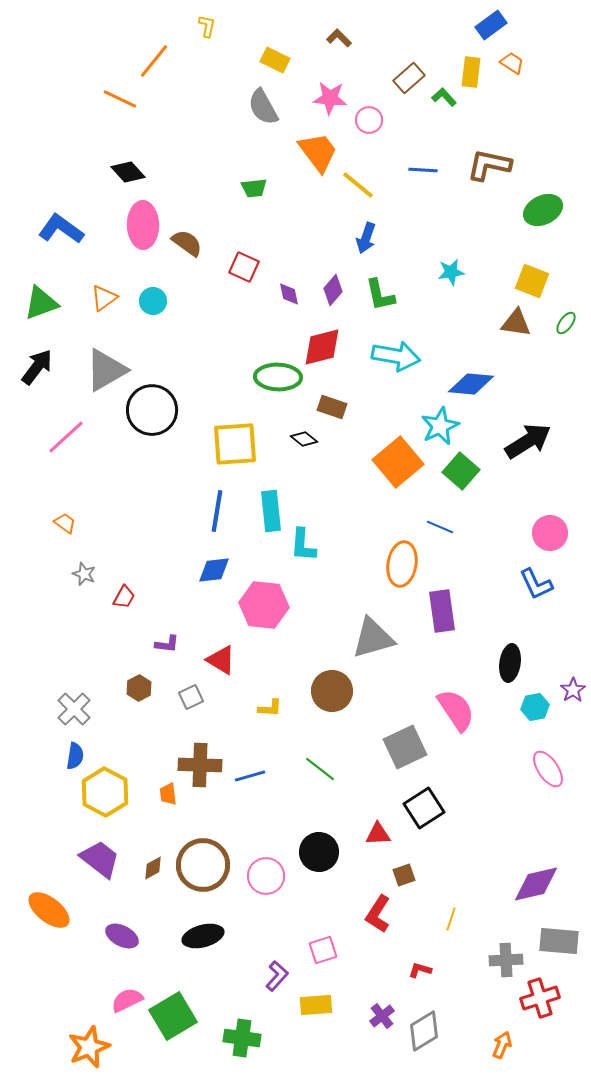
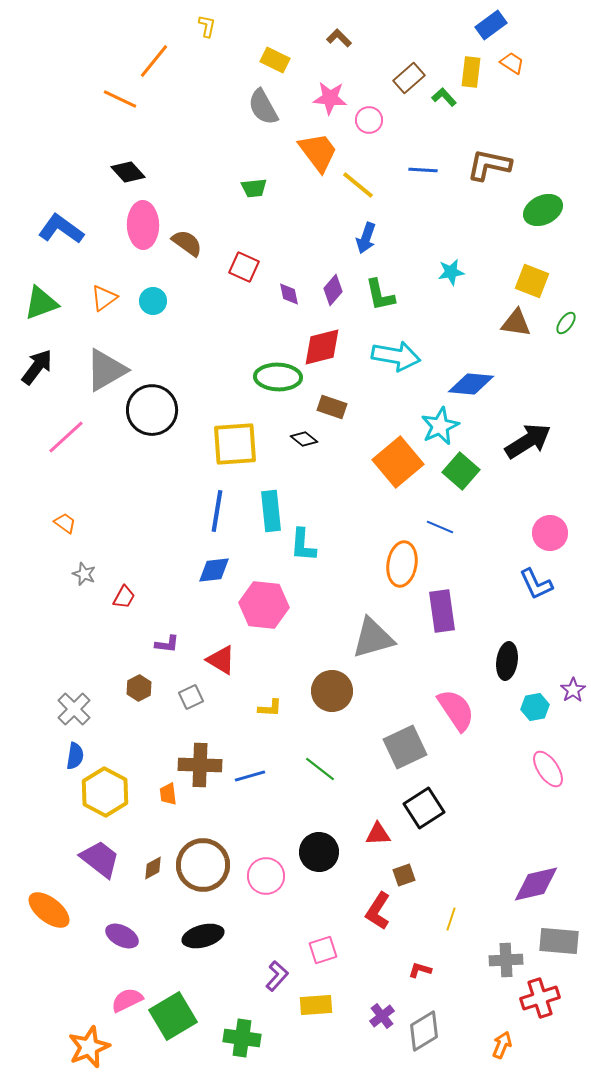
black ellipse at (510, 663): moved 3 px left, 2 px up
red L-shape at (378, 914): moved 3 px up
